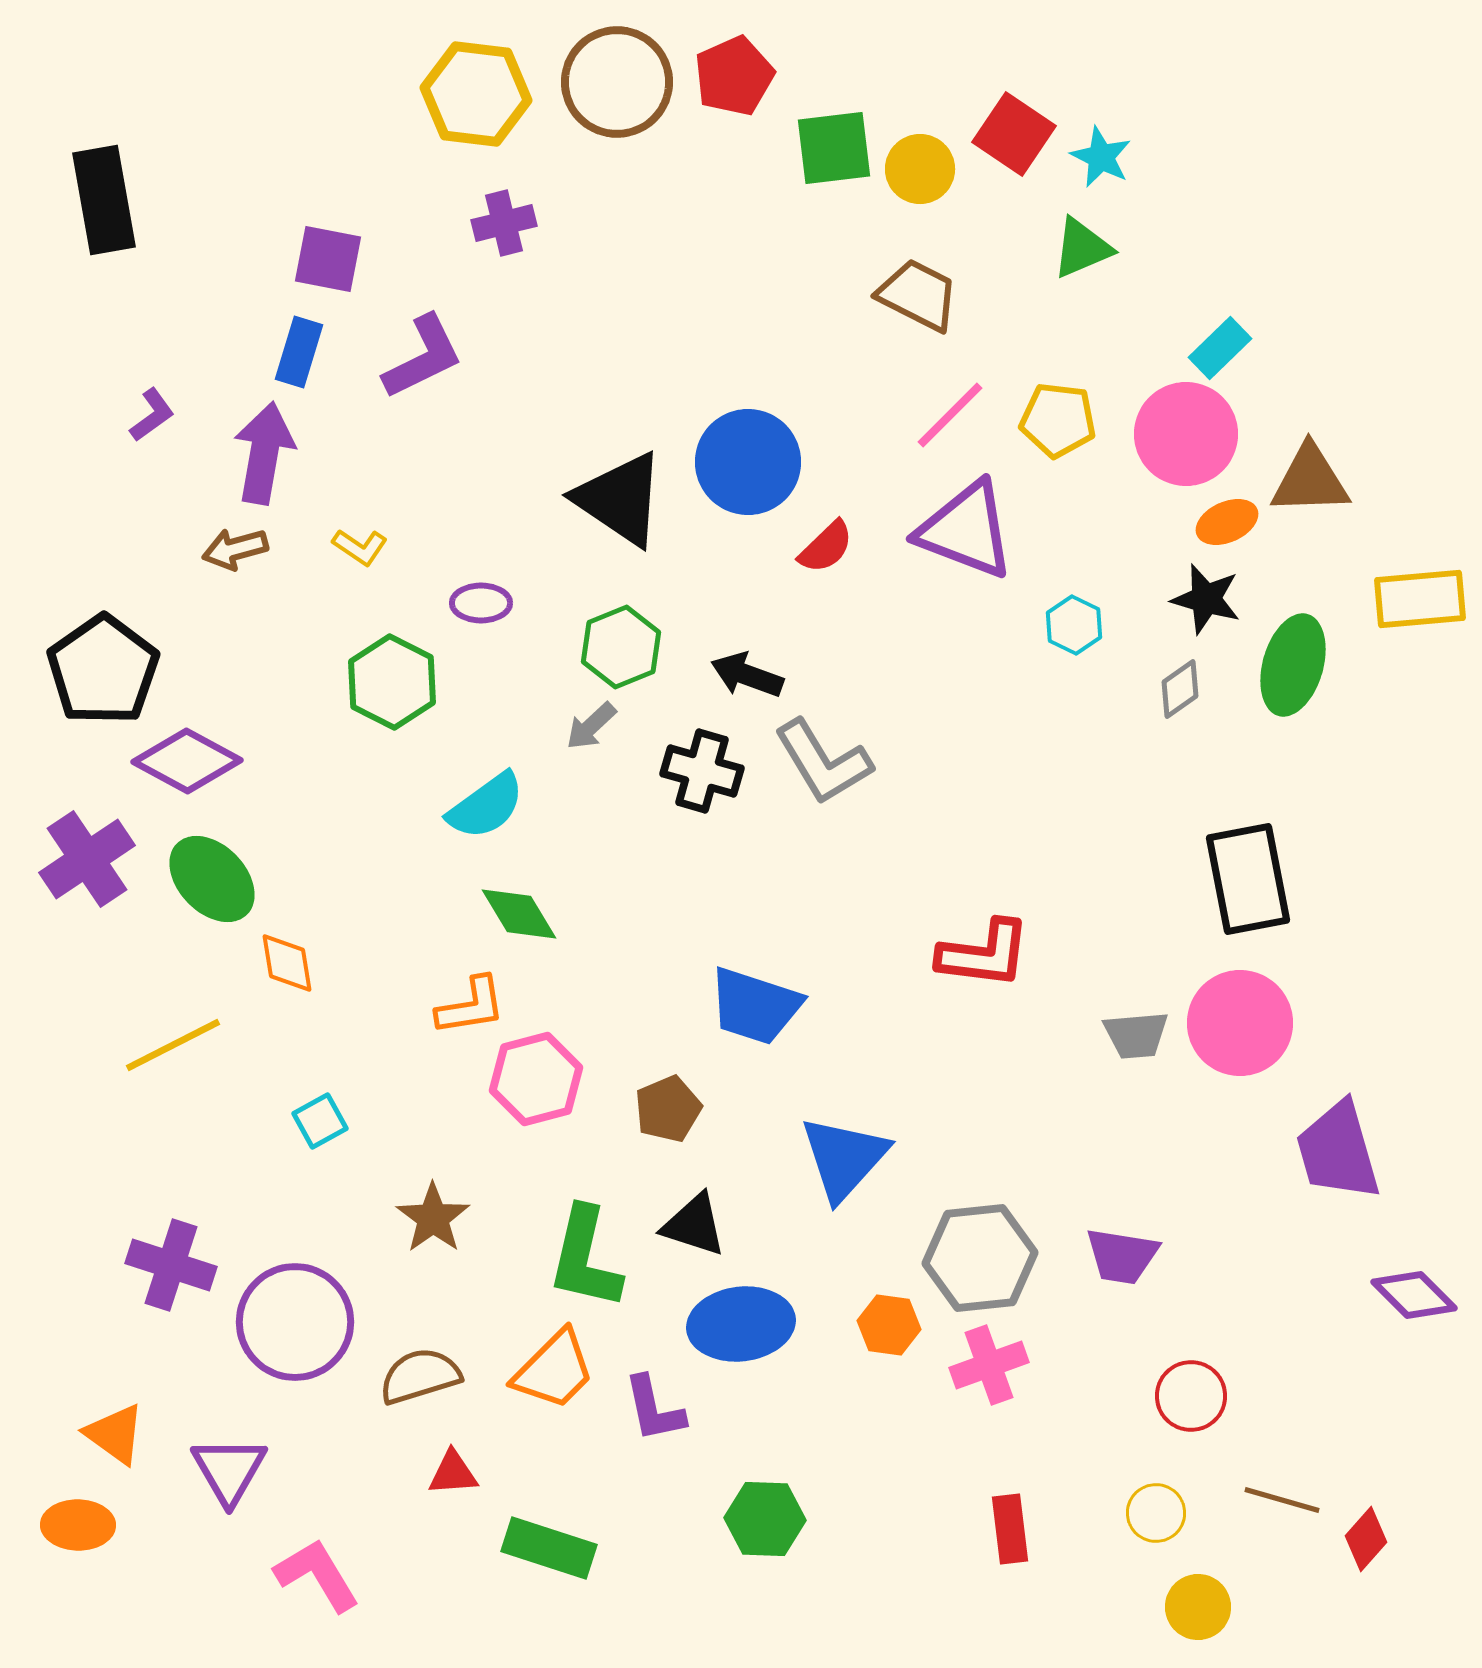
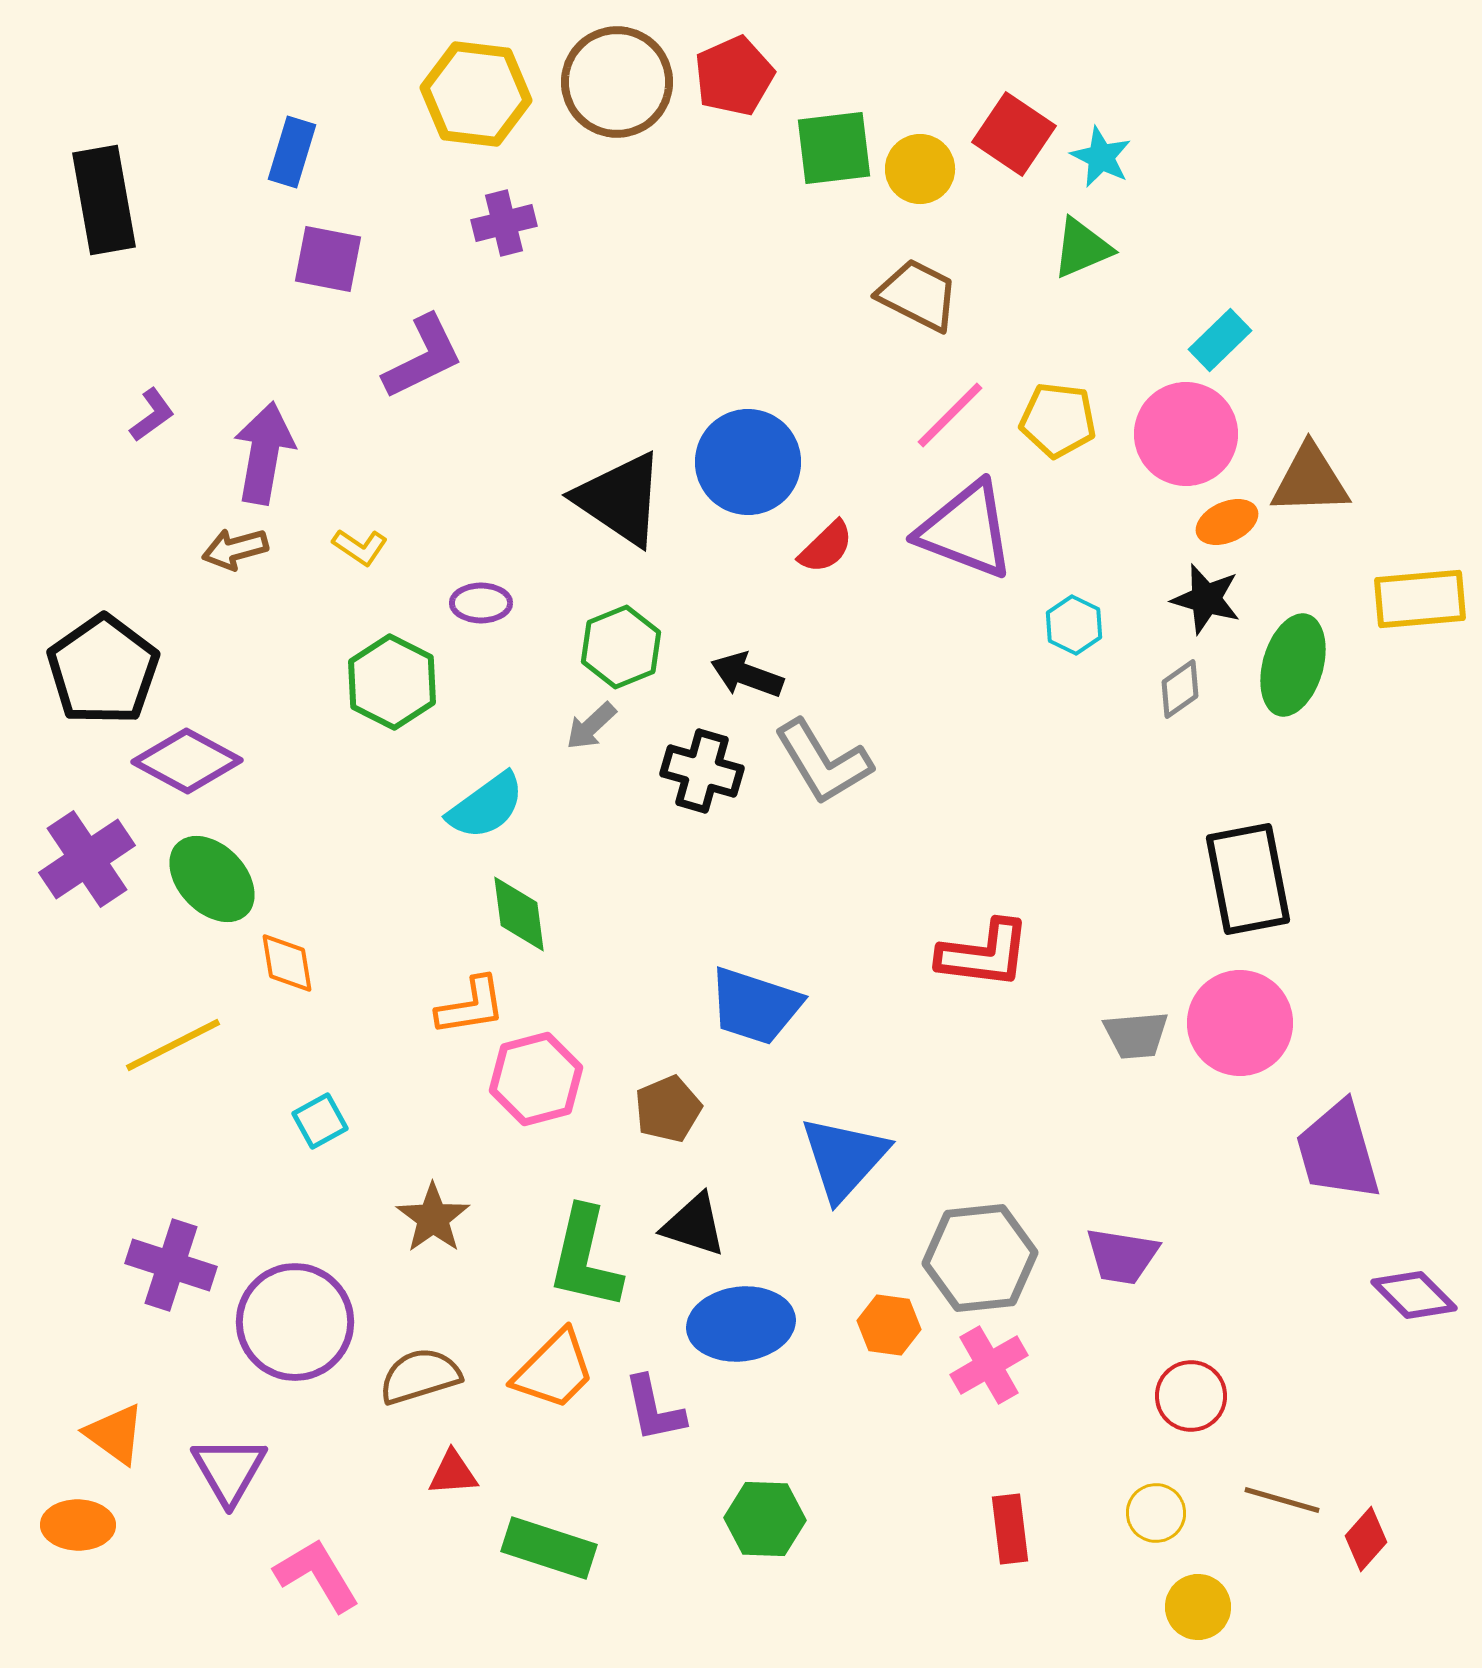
cyan rectangle at (1220, 348): moved 8 px up
blue rectangle at (299, 352): moved 7 px left, 200 px up
green diamond at (519, 914): rotated 24 degrees clockwise
pink cross at (989, 1365): rotated 10 degrees counterclockwise
